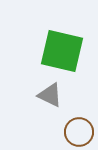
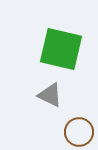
green square: moved 1 px left, 2 px up
